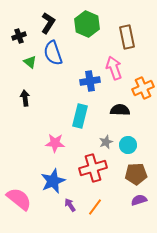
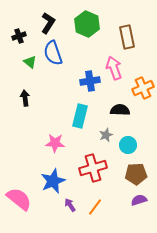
gray star: moved 7 px up
